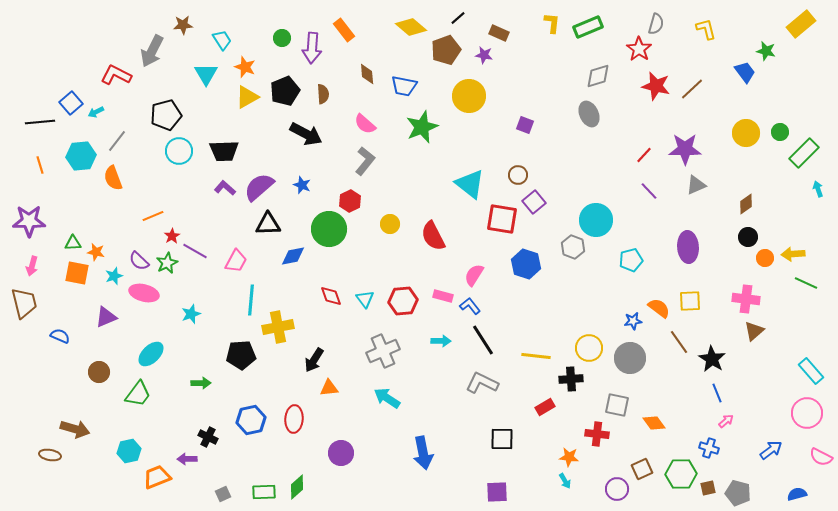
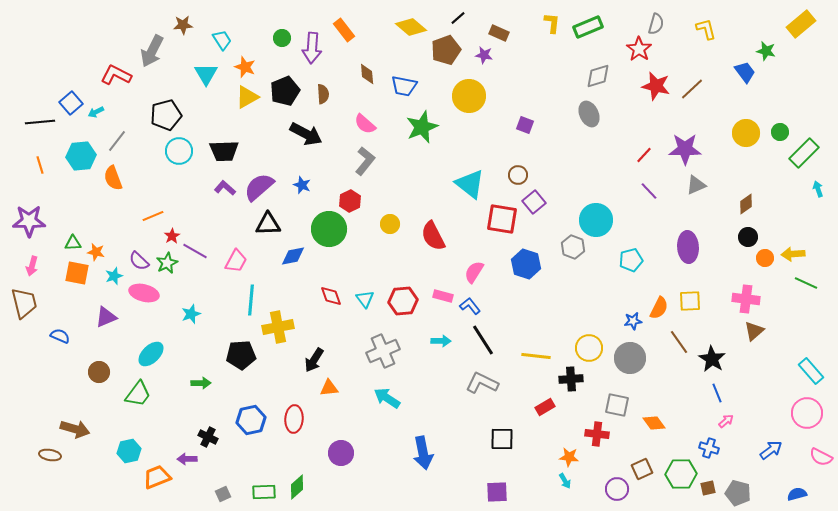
pink semicircle at (474, 275): moved 3 px up
orange semicircle at (659, 308): rotated 80 degrees clockwise
